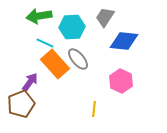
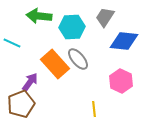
green arrow: rotated 15 degrees clockwise
cyan line: moved 33 px left
yellow line: rotated 14 degrees counterclockwise
